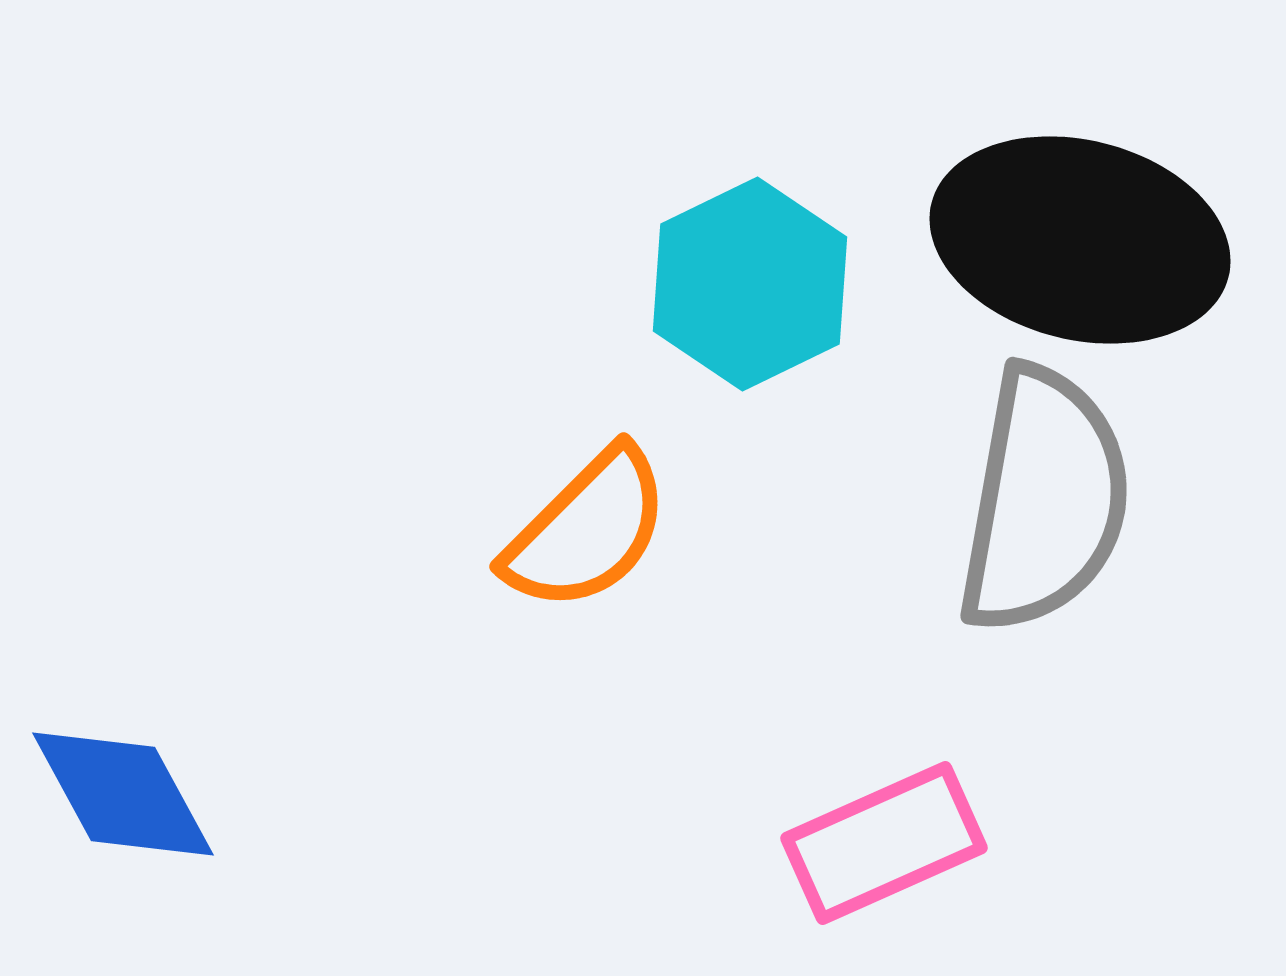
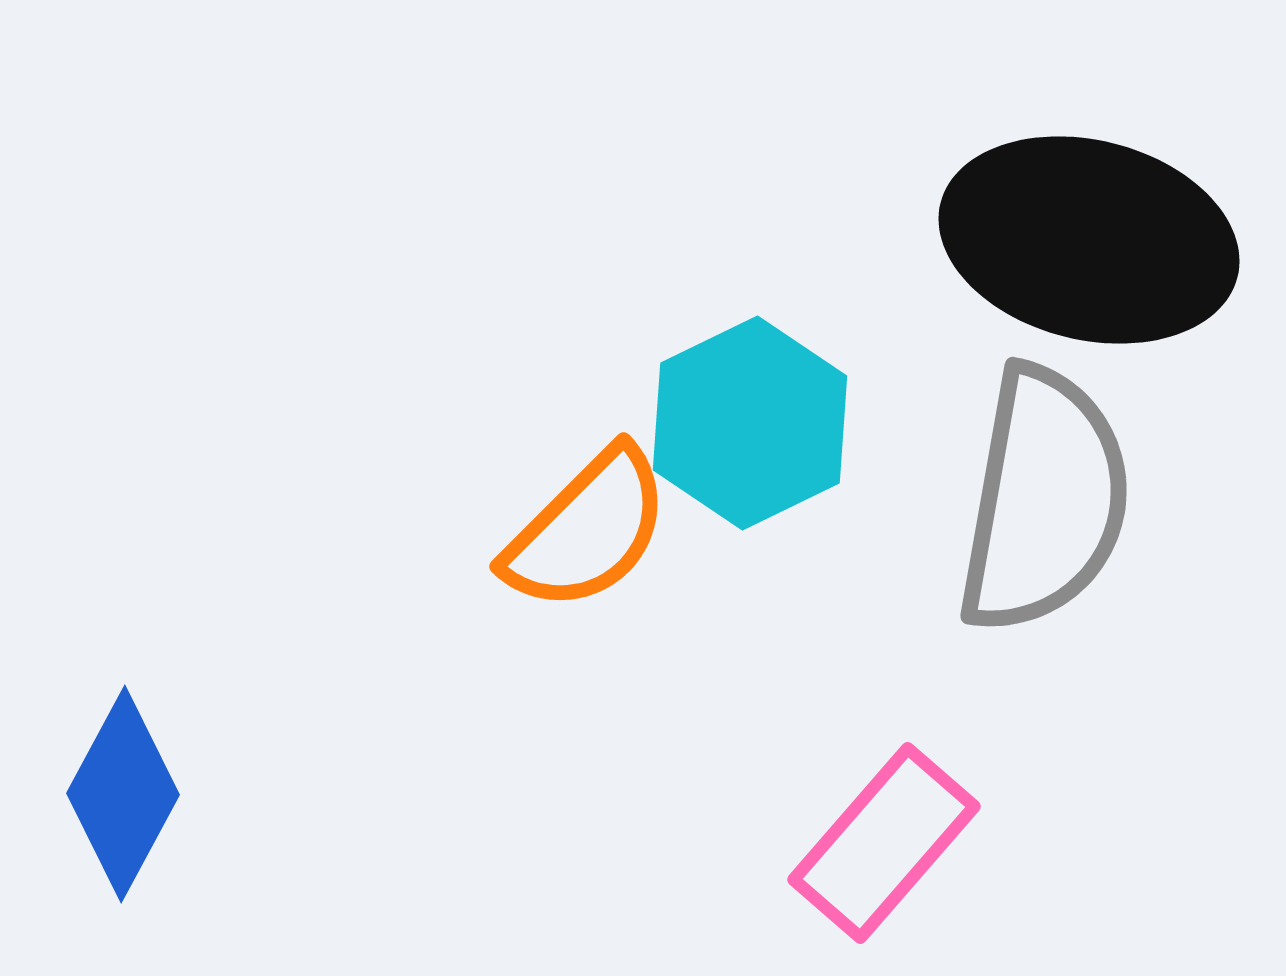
black ellipse: moved 9 px right
cyan hexagon: moved 139 px down
blue diamond: rotated 57 degrees clockwise
pink rectangle: rotated 25 degrees counterclockwise
